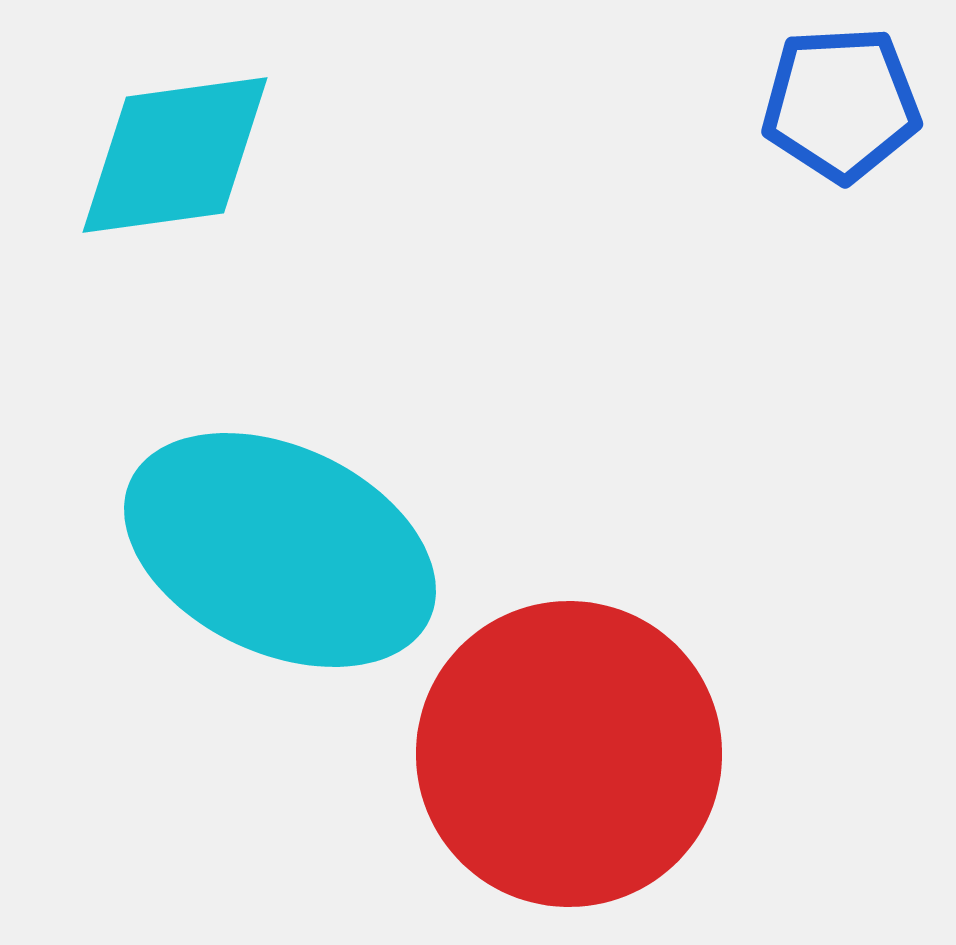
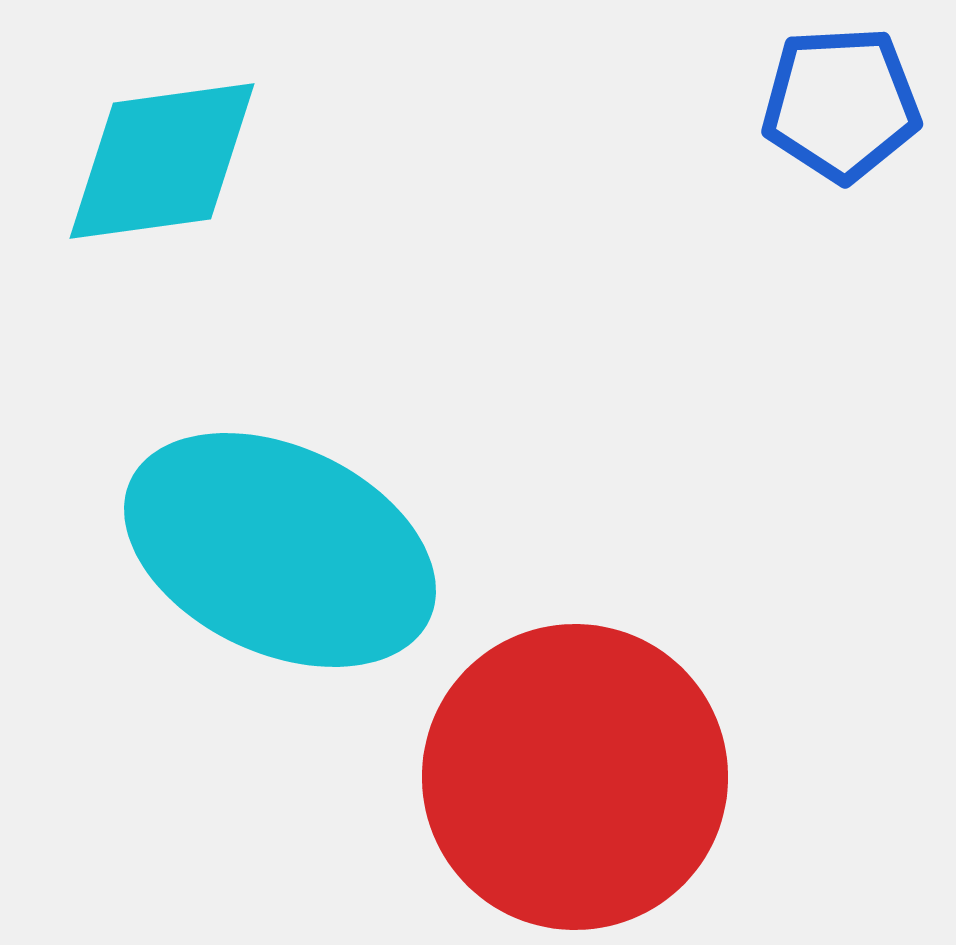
cyan diamond: moved 13 px left, 6 px down
red circle: moved 6 px right, 23 px down
